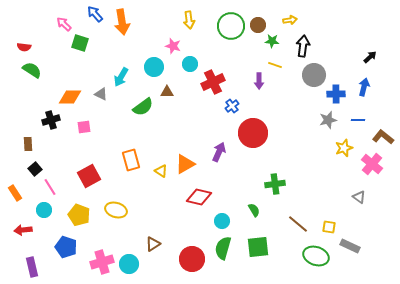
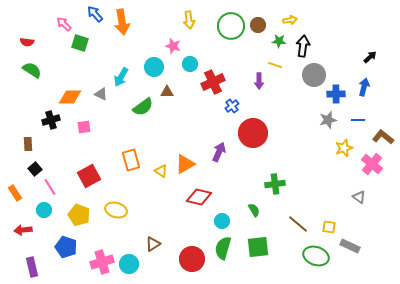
green star at (272, 41): moved 7 px right
red semicircle at (24, 47): moved 3 px right, 5 px up
